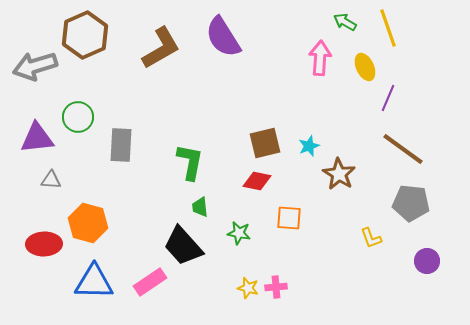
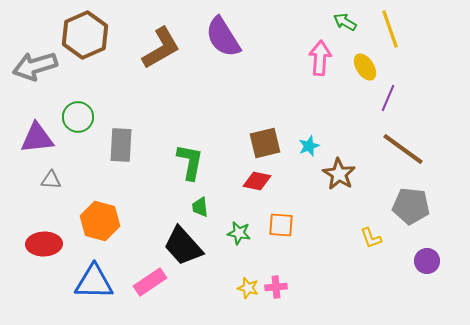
yellow line: moved 2 px right, 1 px down
yellow ellipse: rotated 8 degrees counterclockwise
gray pentagon: moved 3 px down
orange square: moved 8 px left, 7 px down
orange hexagon: moved 12 px right, 2 px up
